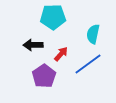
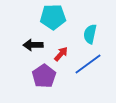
cyan semicircle: moved 3 px left
